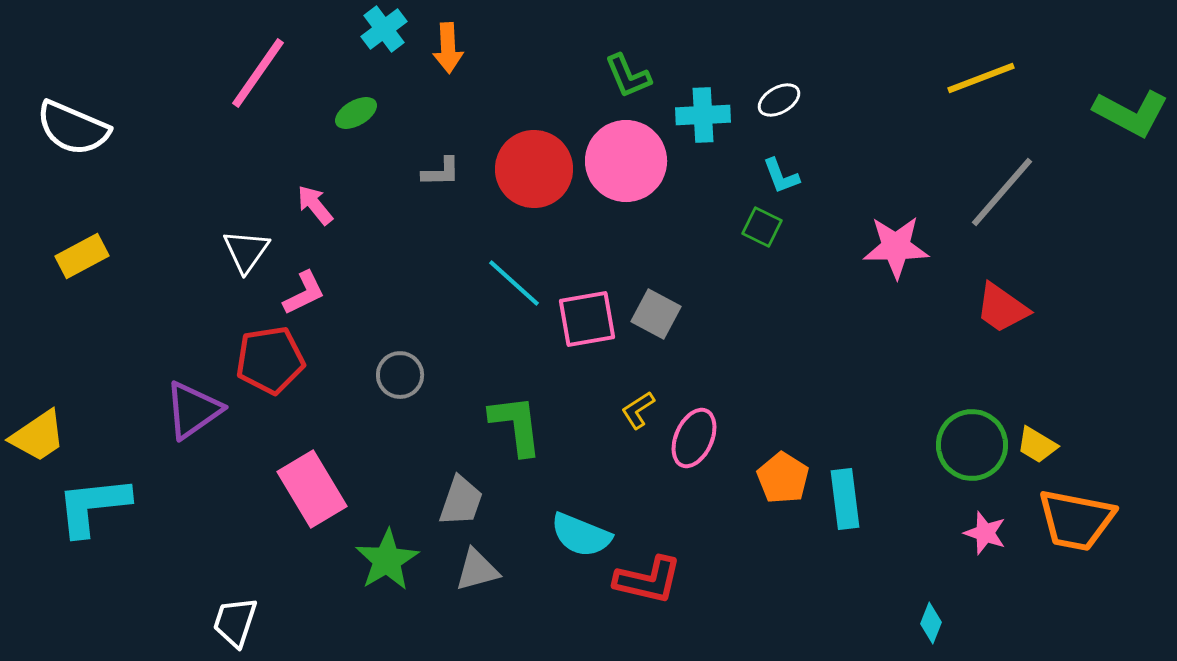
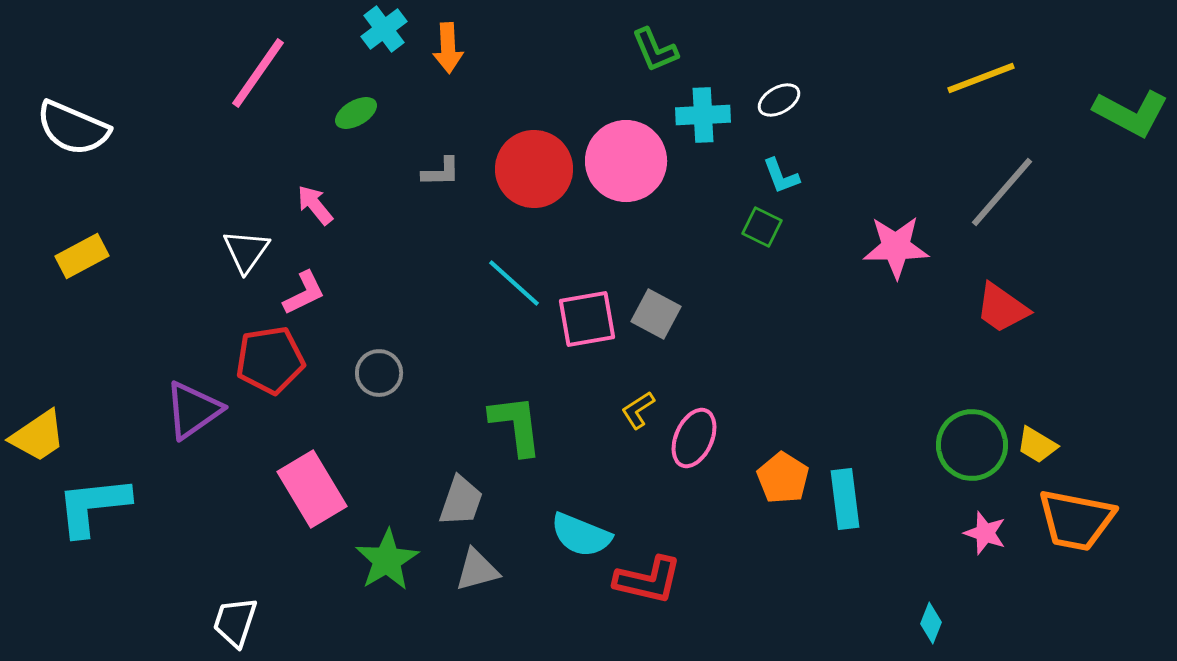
green L-shape at (628, 76): moved 27 px right, 26 px up
gray circle at (400, 375): moved 21 px left, 2 px up
